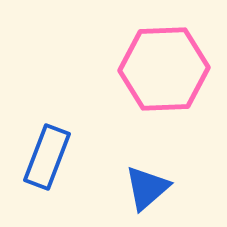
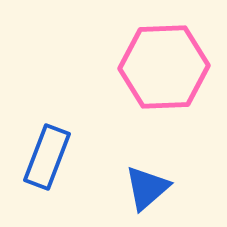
pink hexagon: moved 2 px up
